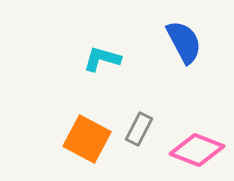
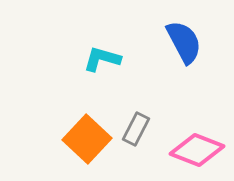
gray rectangle: moved 3 px left
orange square: rotated 15 degrees clockwise
